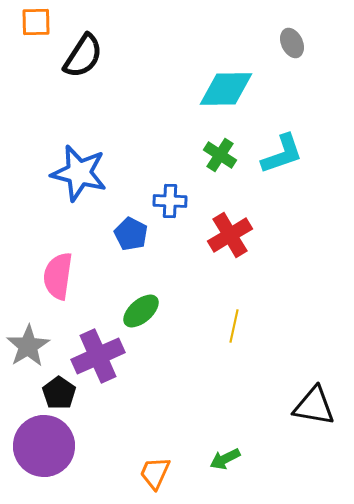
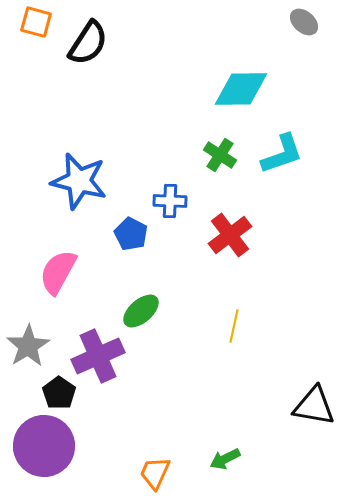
orange square: rotated 16 degrees clockwise
gray ellipse: moved 12 px right, 21 px up; rotated 24 degrees counterclockwise
black semicircle: moved 5 px right, 13 px up
cyan diamond: moved 15 px right
blue star: moved 8 px down
red cross: rotated 6 degrees counterclockwise
pink semicircle: moved 4 px up; rotated 21 degrees clockwise
